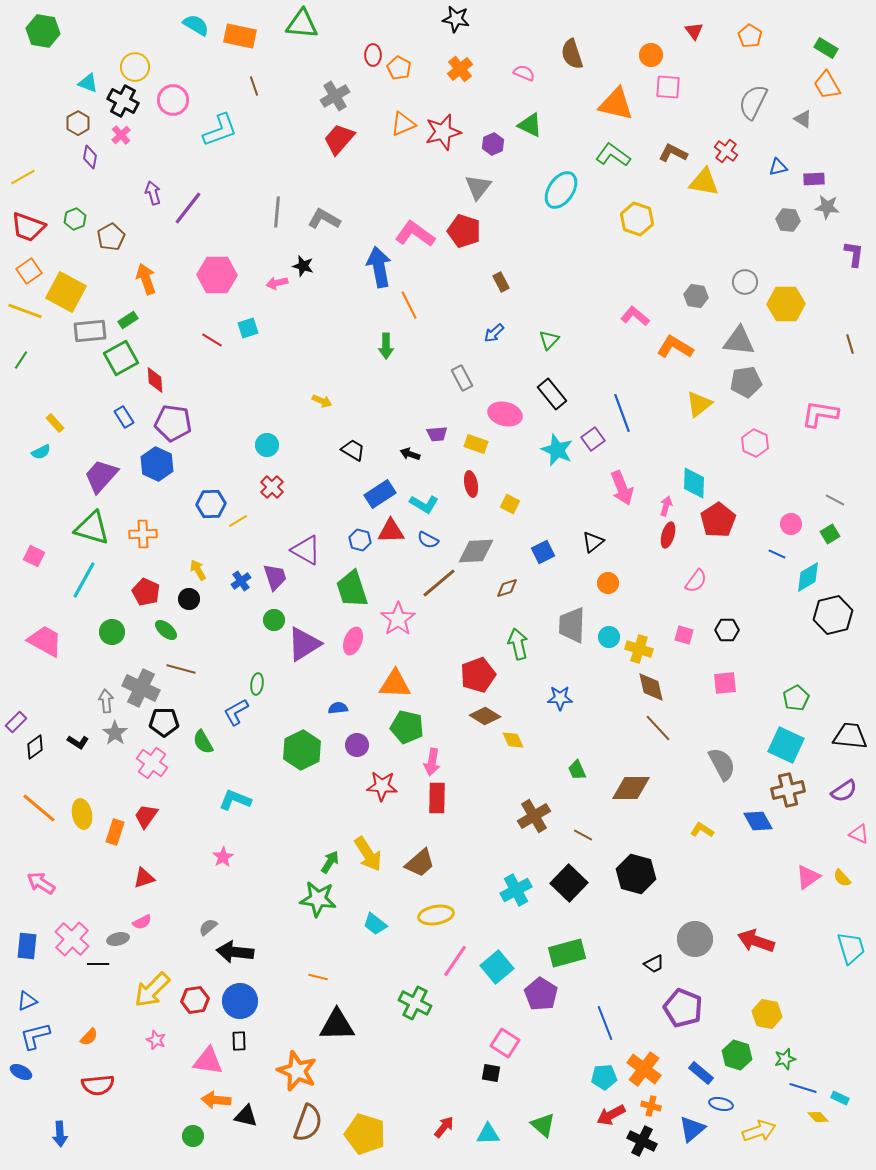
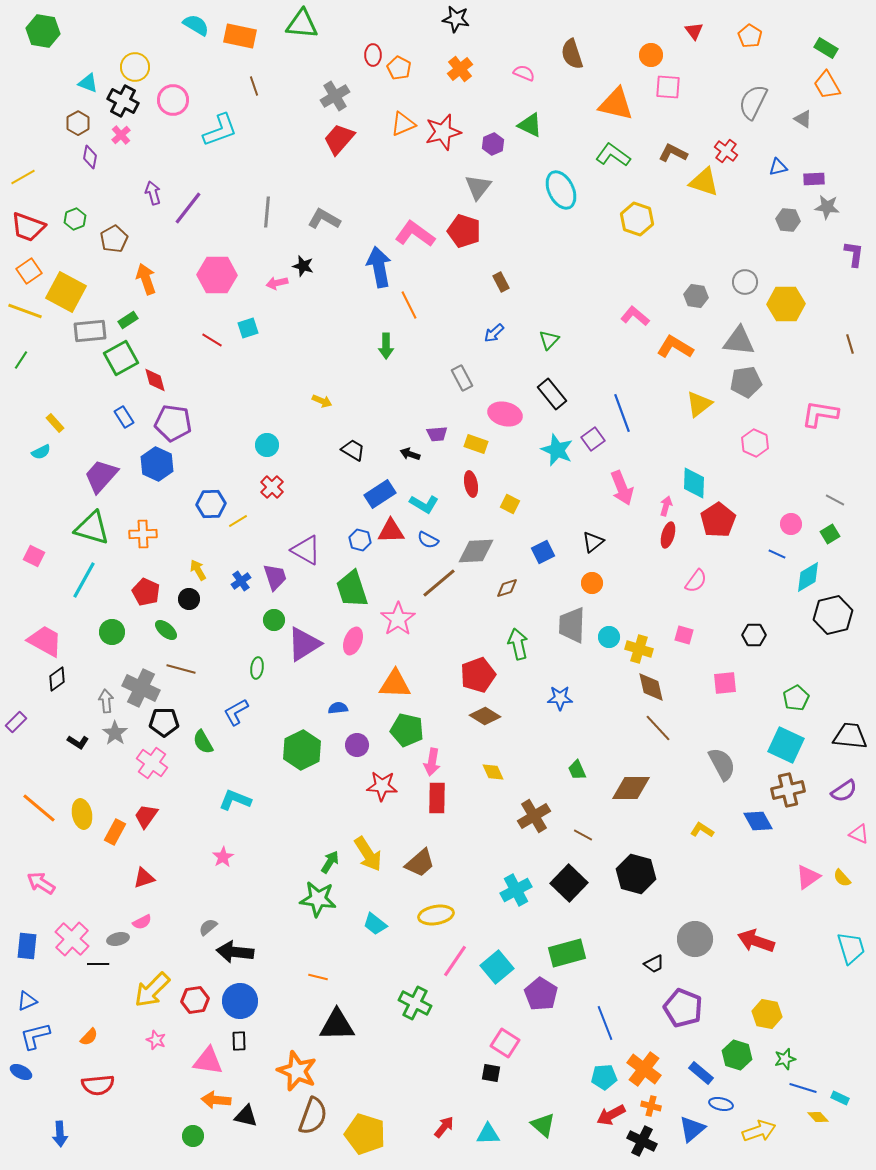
yellow triangle at (704, 182): rotated 8 degrees clockwise
cyan ellipse at (561, 190): rotated 60 degrees counterclockwise
gray line at (277, 212): moved 10 px left
brown pentagon at (111, 237): moved 3 px right, 2 px down
red diamond at (155, 380): rotated 12 degrees counterclockwise
orange circle at (608, 583): moved 16 px left
black hexagon at (727, 630): moved 27 px right, 5 px down
green ellipse at (257, 684): moved 16 px up
green pentagon at (407, 727): moved 3 px down
yellow diamond at (513, 740): moved 20 px left, 32 px down
black diamond at (35, 747): moved 22 px right, 68 px up
orange rectangle at (115, 832): rotated 10 degrees clockwise
brown semicircle at (308, 1123): moved 5 px right, 7 px up
